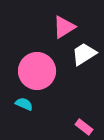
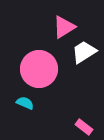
white trapezoid: moved 2 px up
pink circle: moved 2 px right, 2 px up
cyan semicircle: moved 1 px right, 1 px up
